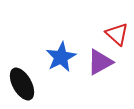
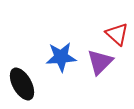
blue star: rotated 24 degrees clockwise
purple triangle: rotated 16 degrees counterclockwise
